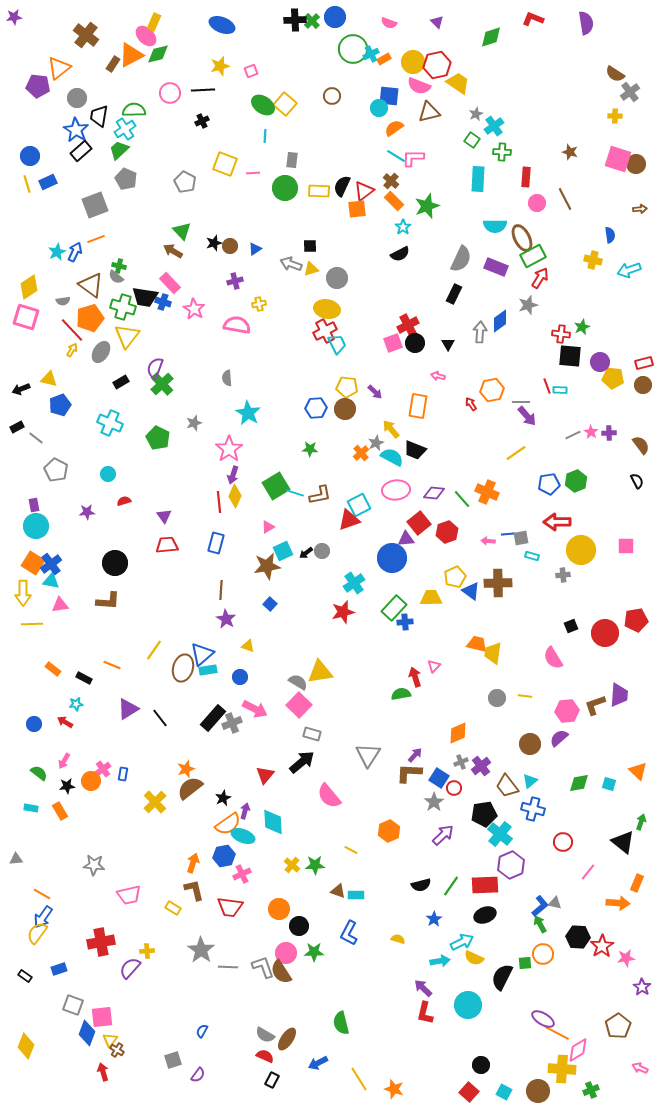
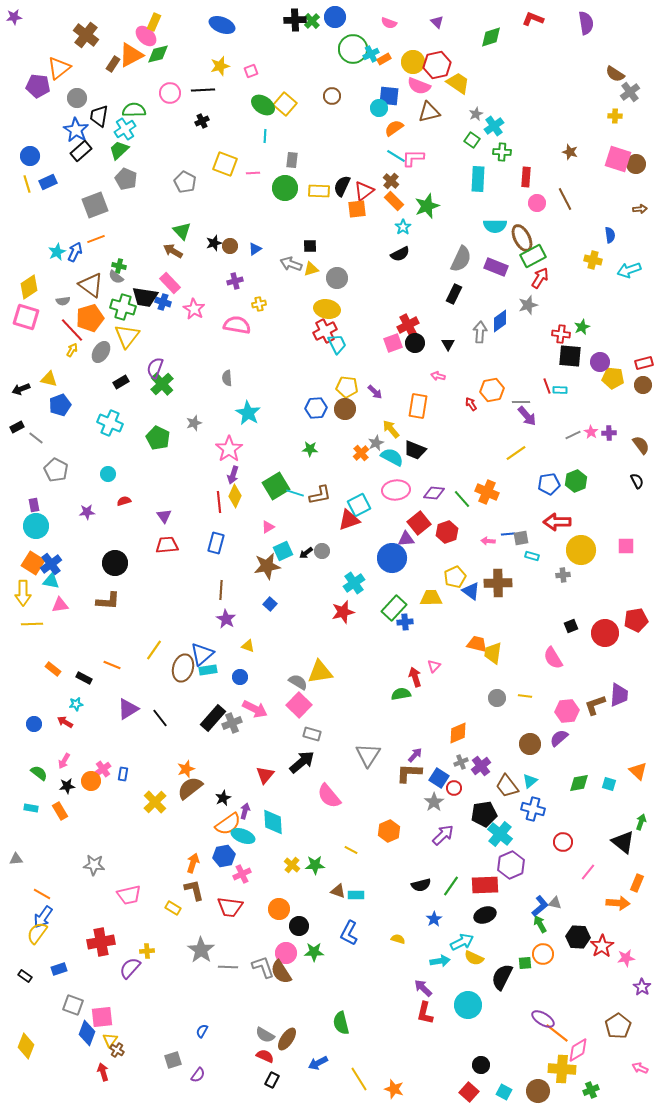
orange line at (557, 1033): rotated 10 degrees clockwise
